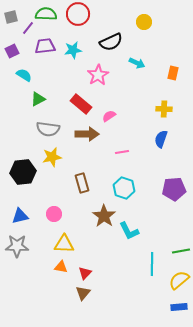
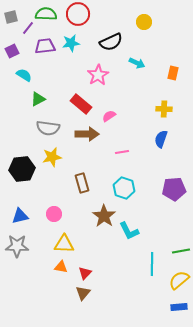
cyan star: moved 2 px left, 7 px up
gray semicircle: moved 1 px up
black hexagon: moved 1 px left, 3 px up
